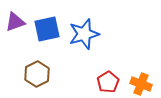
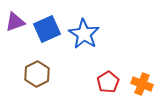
blue square: rotated 12 degrees counterclockwise
blue star: rotated 24 degrees counterclockwise
orange cross: moved 1 px right
